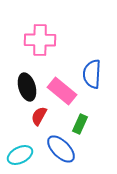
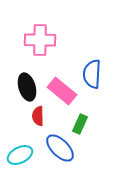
red semicircle: moved 1 px left; rotated 30 degrees counterclockwise
blue ellipse: moved 1 px left, 1 px up
